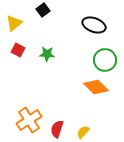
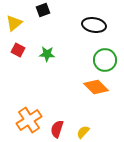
black square: rotated 16 degrees clockwise
black ellipse: rotated 10 degrees counterclockwise
